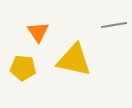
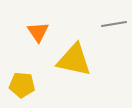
gray line: moved 1 px up
yellow pentagon: moved 1 px left, 17 px down
